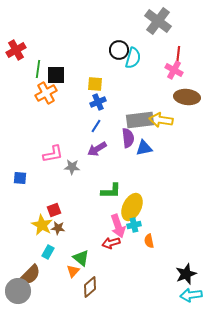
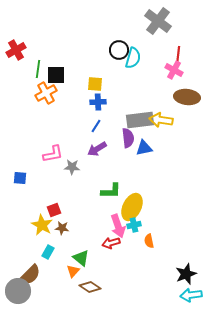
blue cross: rotated 21 degrees clockwise
brown star: moved 4 px right
brown diamond: rotated 75 degrees clockwise
